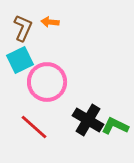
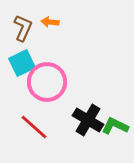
cyan square: moved 2 px right, 3 px down
